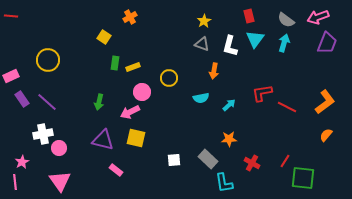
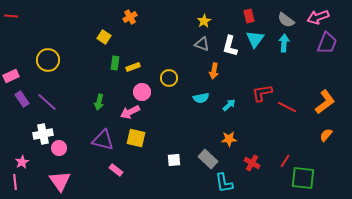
cyan arrow at (284, 43): rotated 12 degrees counterclockwise
